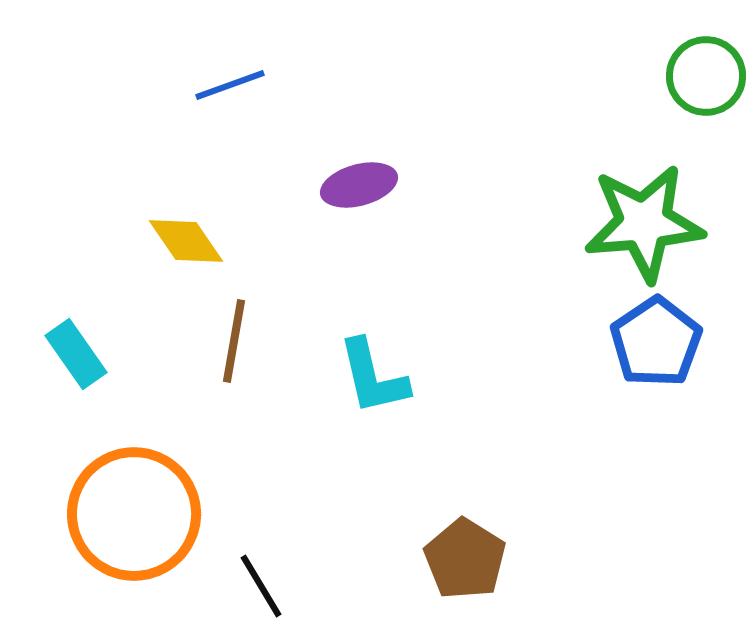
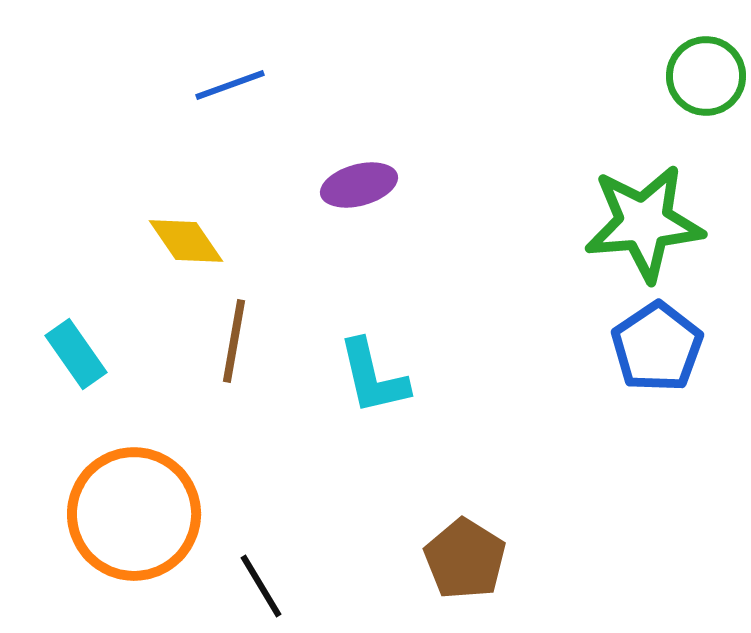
blue pentagon: moved 1 px right, 5 px down
